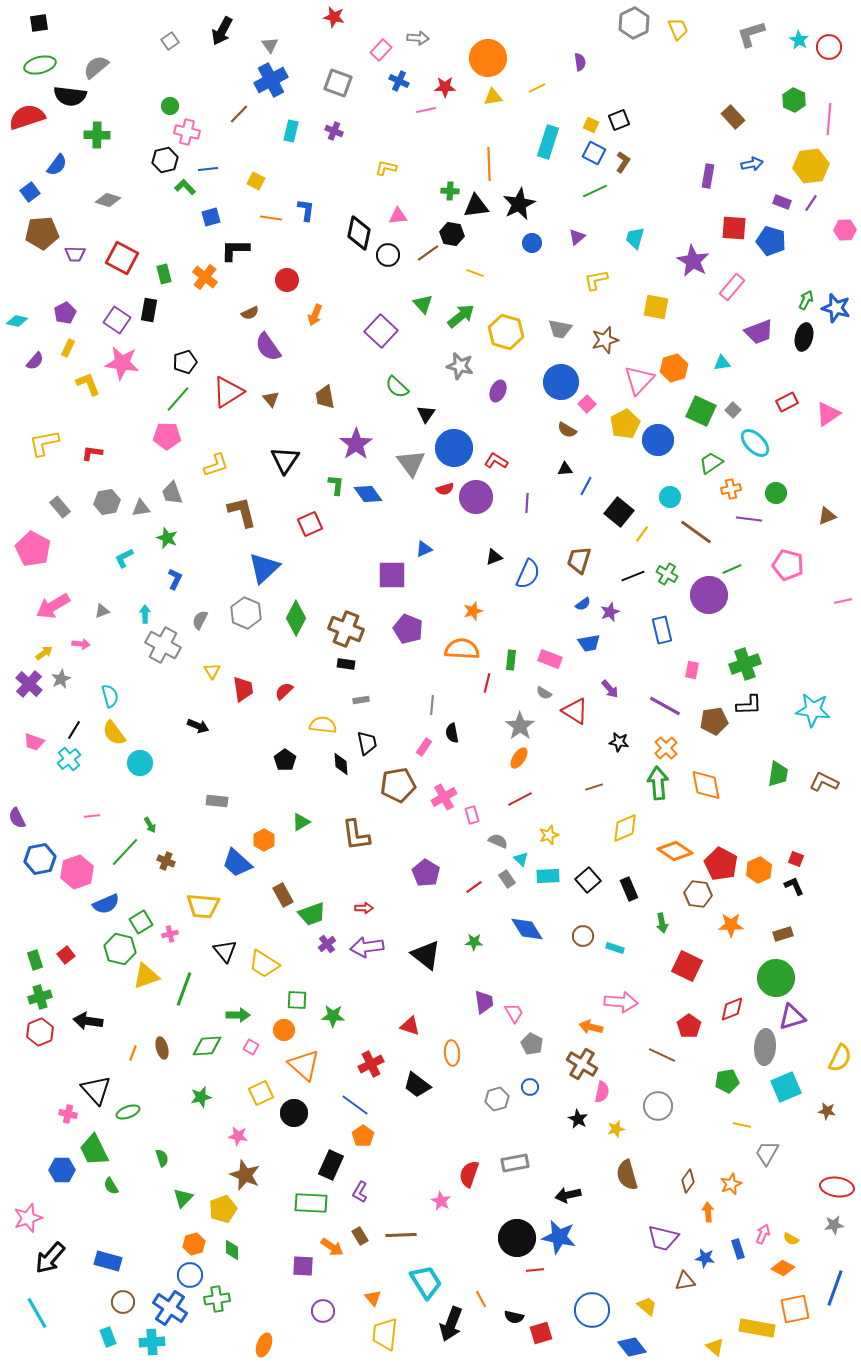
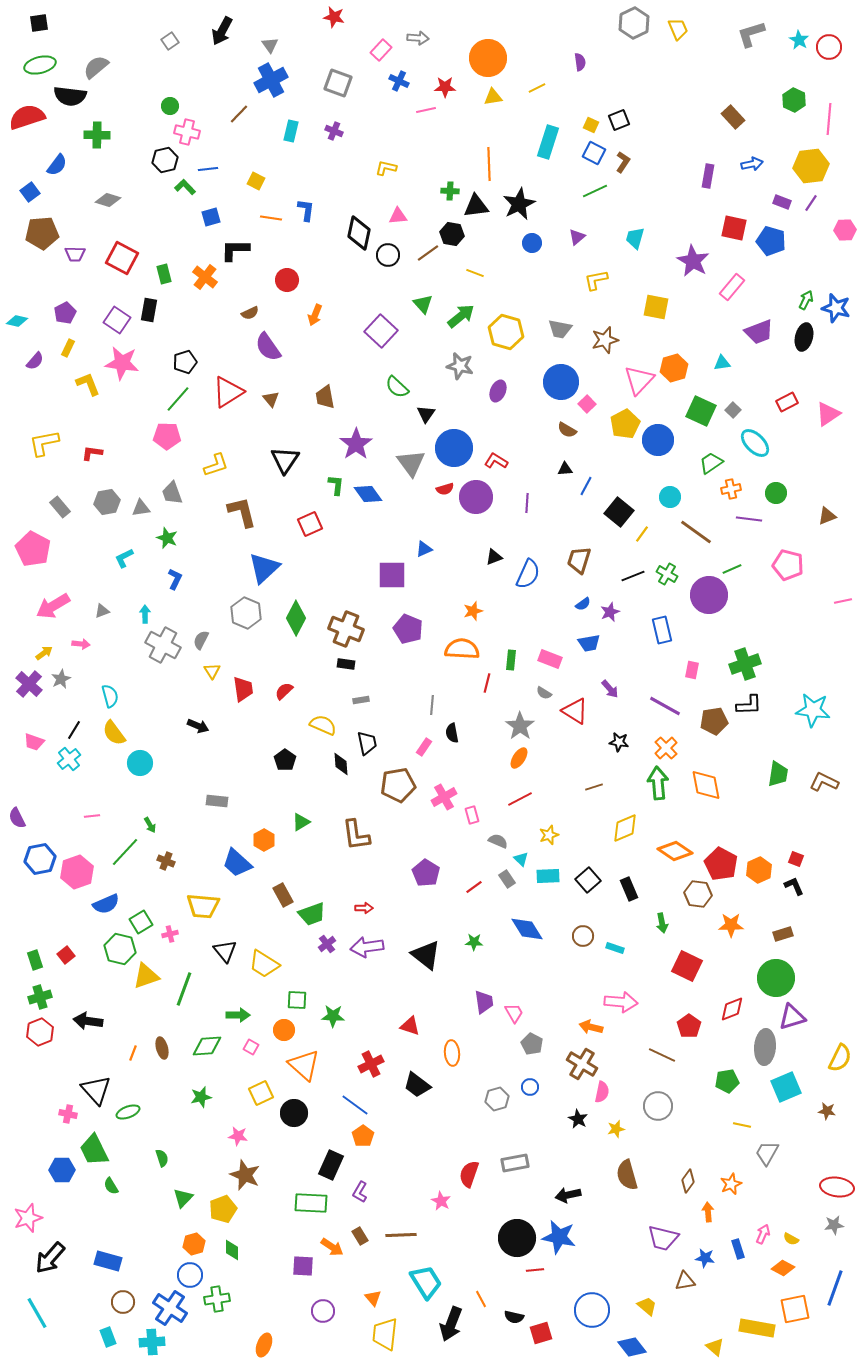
red square at (734, 228): rotated 8 degrees clockwise
gray semicircle at (200, 620): moved 1 px right, 20 px down
yellow semicircle at (323, 725): rotated 16 degrees clockwise
